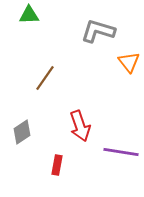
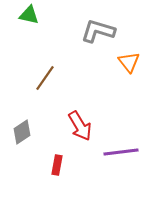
green triangle: rotated 15 degrees clockwise
red arrow: rotated 12 degrees counterclockwise
purple line: rotated 16 degrees counterclockwise
